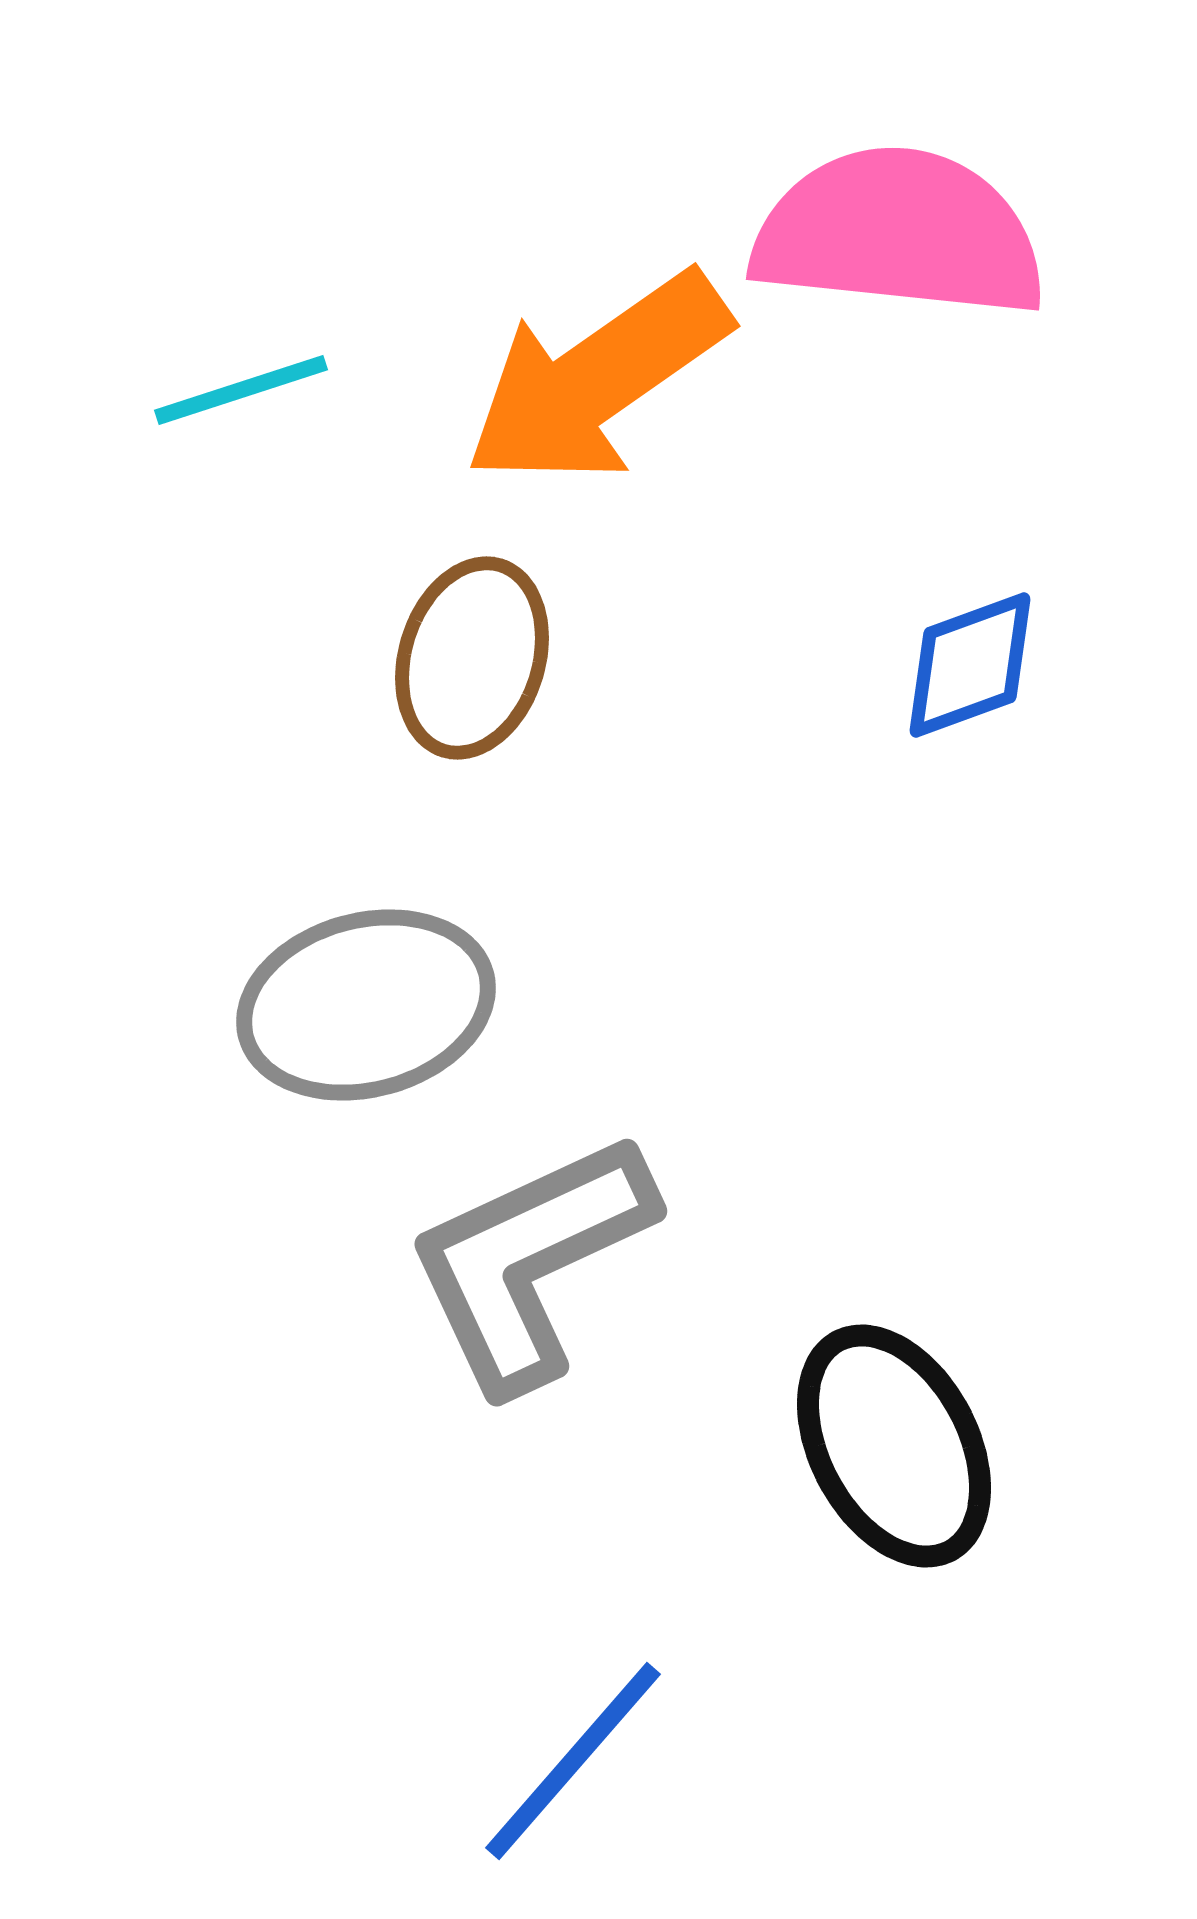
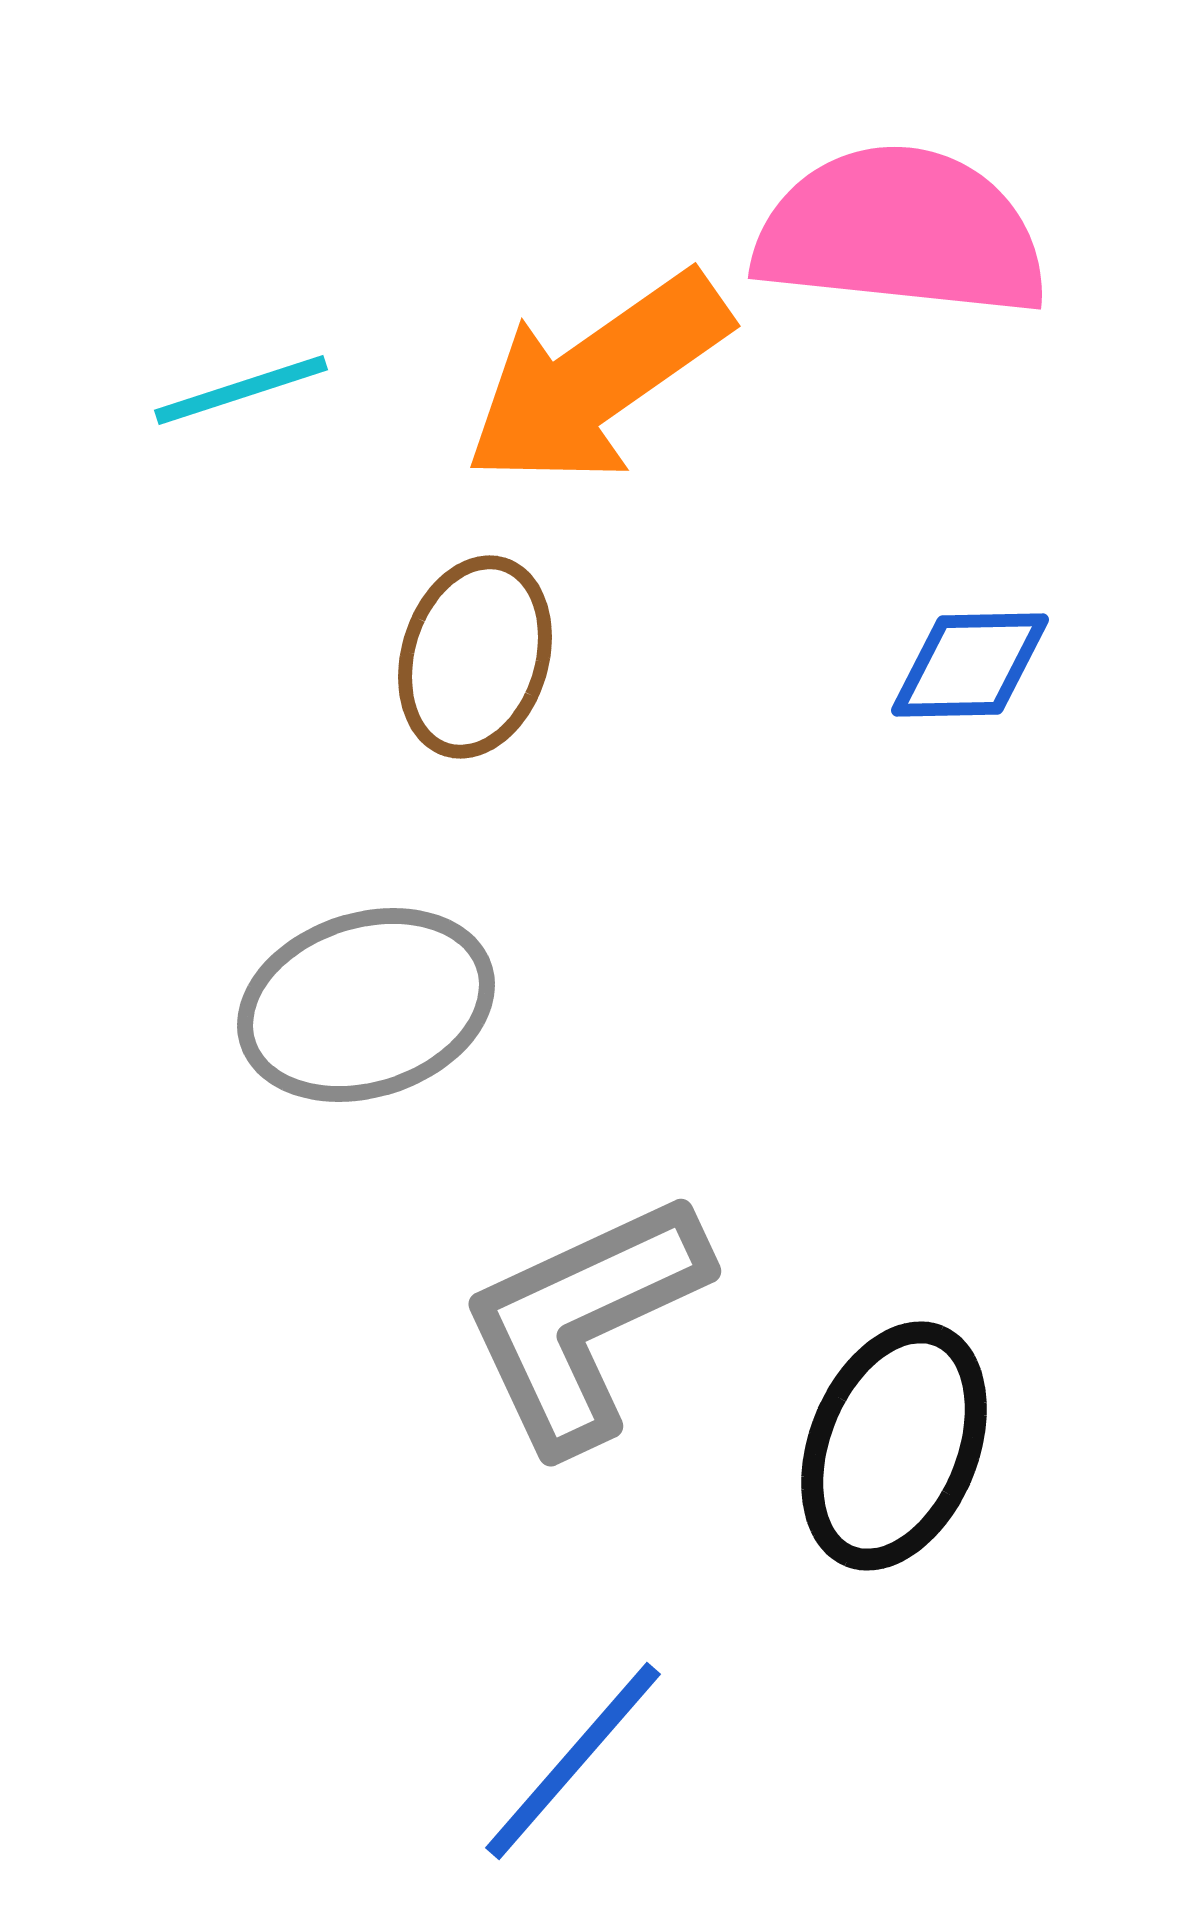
pink semicircle: moved 2 px right, 1 px up
brown ellipse: moved 3 px right, 1 px up
blue diamond: rotated 19 degrees clockwise
gray ellipse: rotated 3 degrees counterclockwise
gray L-shape: moved 54 px right, 60 px down
black ellipse: rotated 50 degrees clockwise
